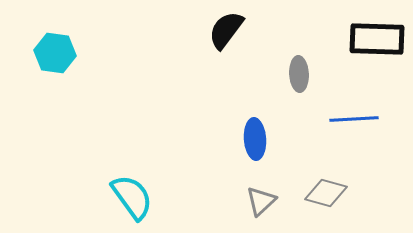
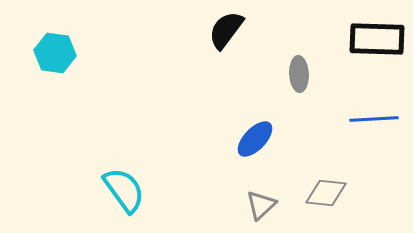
blue line: moved 20 px right
blue ellipse: rotated 48 degrees clockwise
gray diamond: rotated 9 degrees counterclockwise
cyan semicircle: moved 8 px left, 7 px up
gray triangle: moved 4 px down
